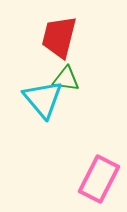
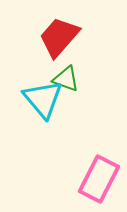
red trapezoid: rotated 27 degrees clockwise
green triangle: rotated 12 degrees clockwise
